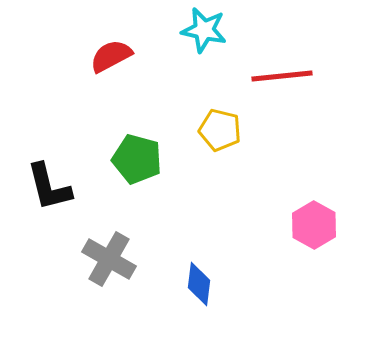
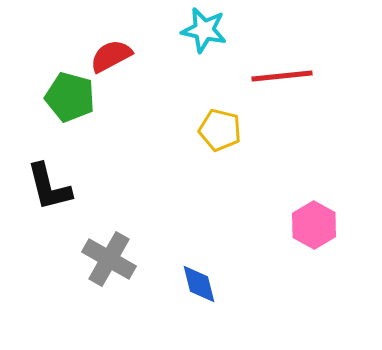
green pentagon: moved 67 px left, 62 px up
blue diamond: rotated 21 degrees counterclockwise
